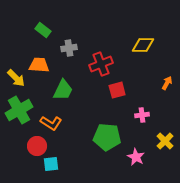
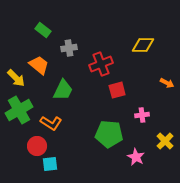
orange trapezoid: rotated 35 degrees clockwise
orange arrow: rotated 88 degrees clockwise
green pentagon: moved 2 px right, 3 px up
cyan square: moved 1 px left
